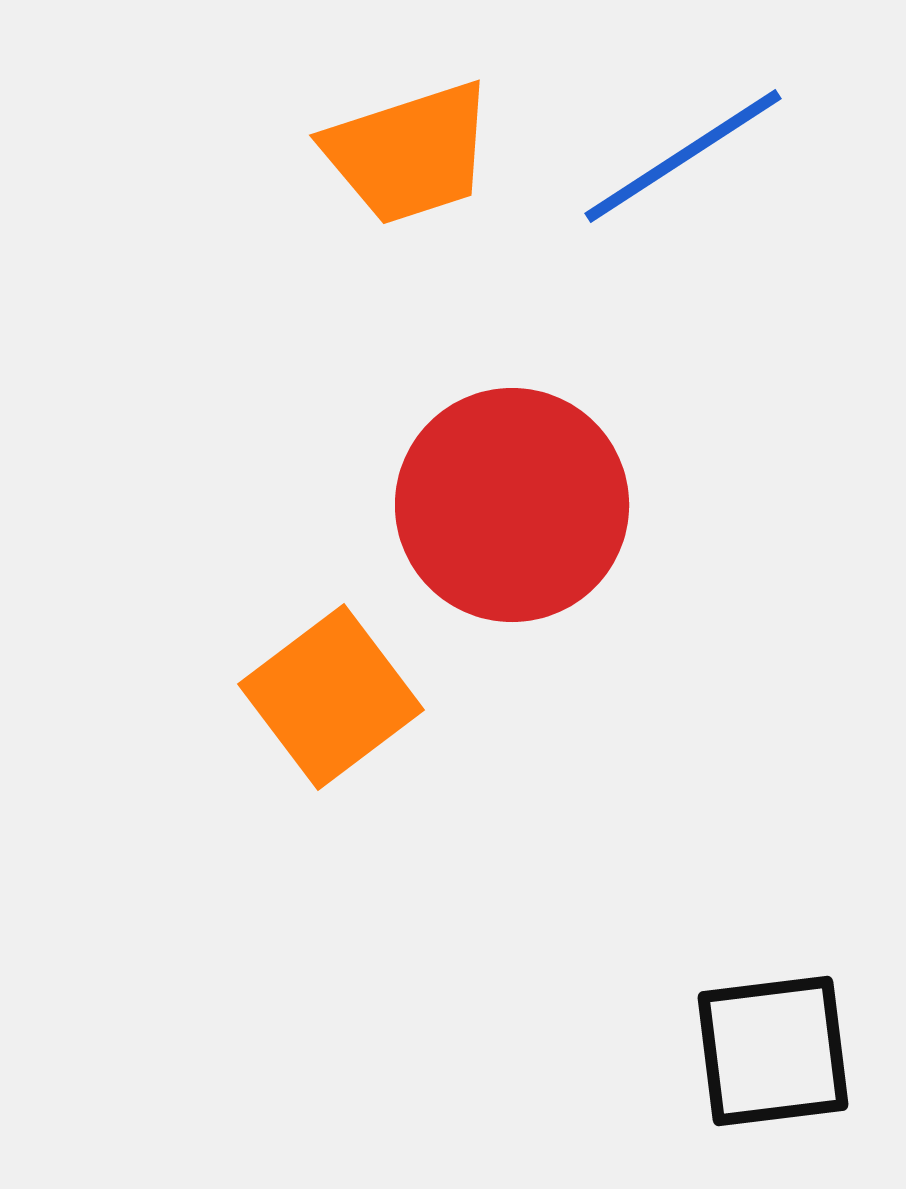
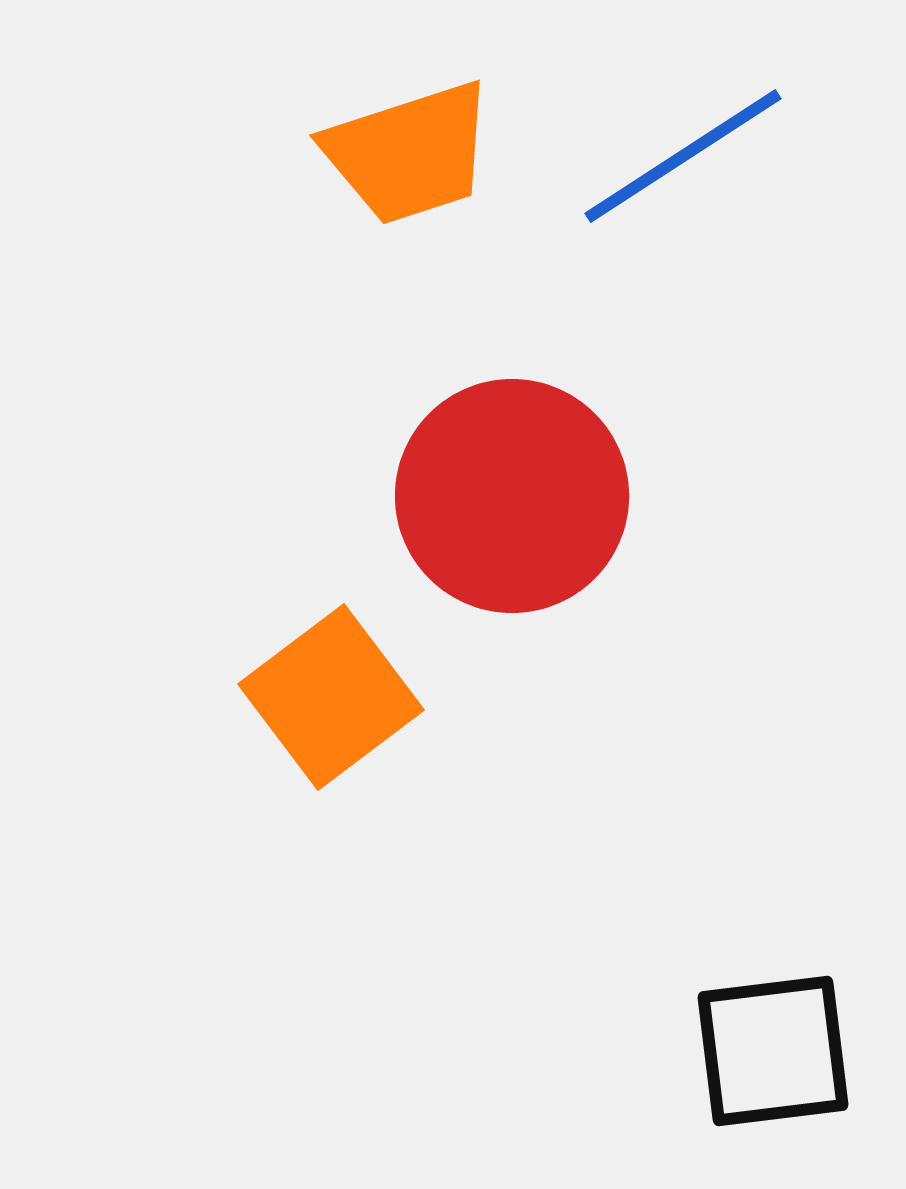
red circle: moved 9 px up
